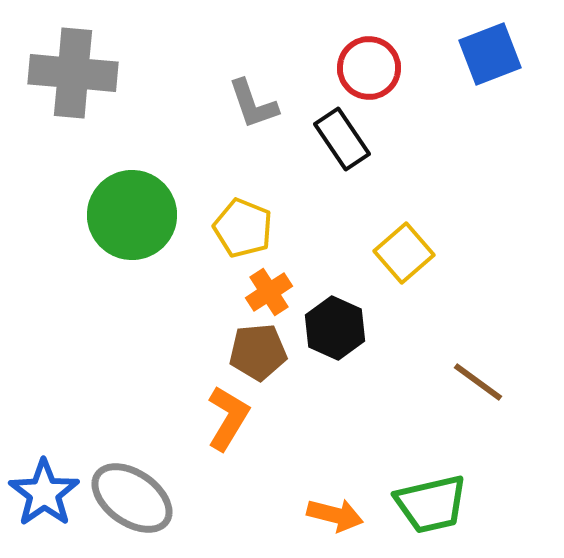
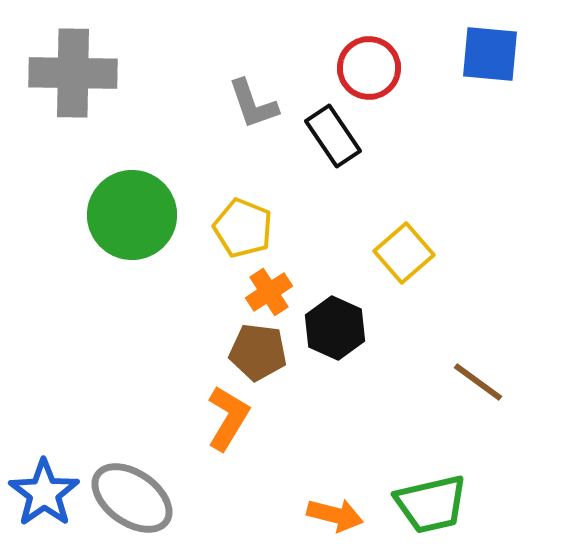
blue square: rotated 26 degrees clockwise
gray cross: rotated 4 degrees counterclockwise
black rectangle: moved 9 px left, 3 px up
brown pentagon: rotated 12 degrees clockwise
